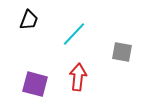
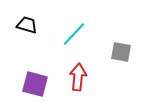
black trapezoid: moved 2 px left, 5 px down; rotated 95 degrees counterclockwise
gray square: moved 1 px left
